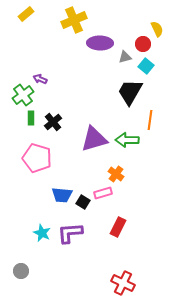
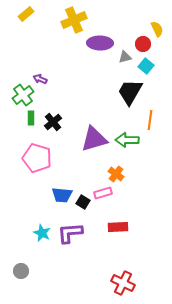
red rectangle: rotated 60 degrees clockwise
